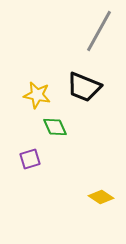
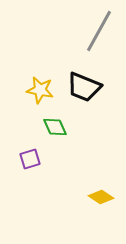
yellow star: moved 3 px right, 5 px up
